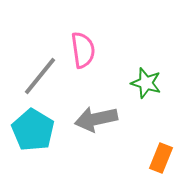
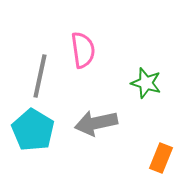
gray line: rotated 27 degrees counterclockwise
gray arrow: moved 4 px down
